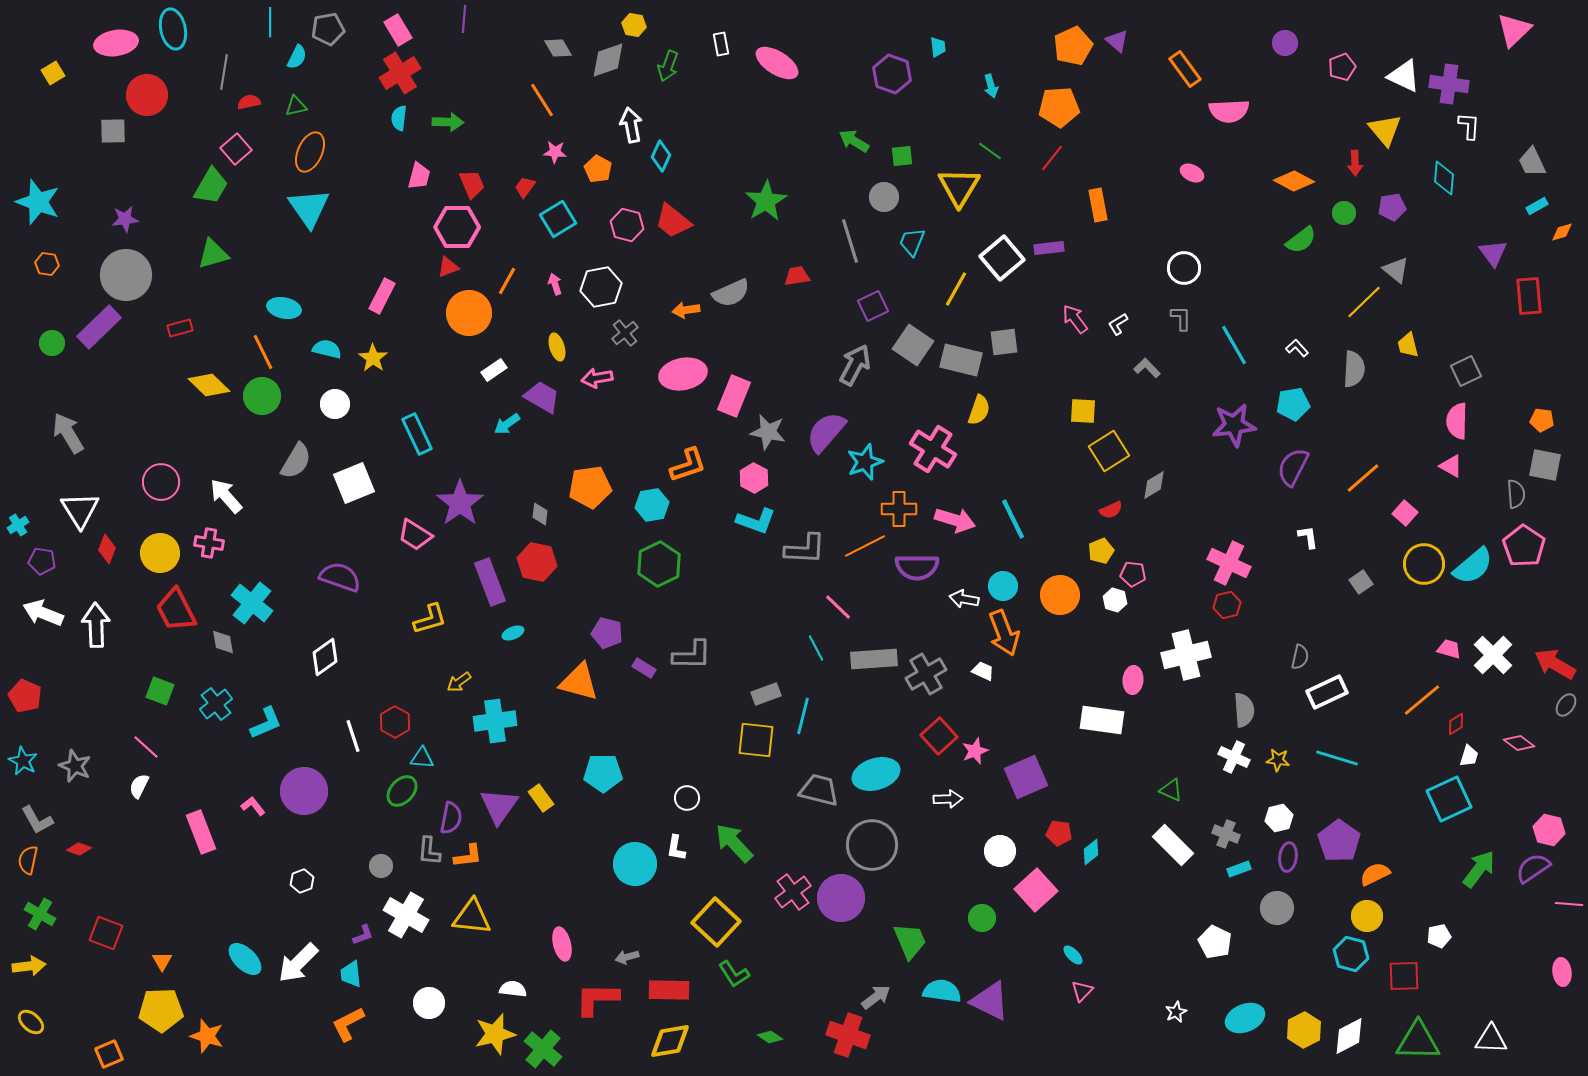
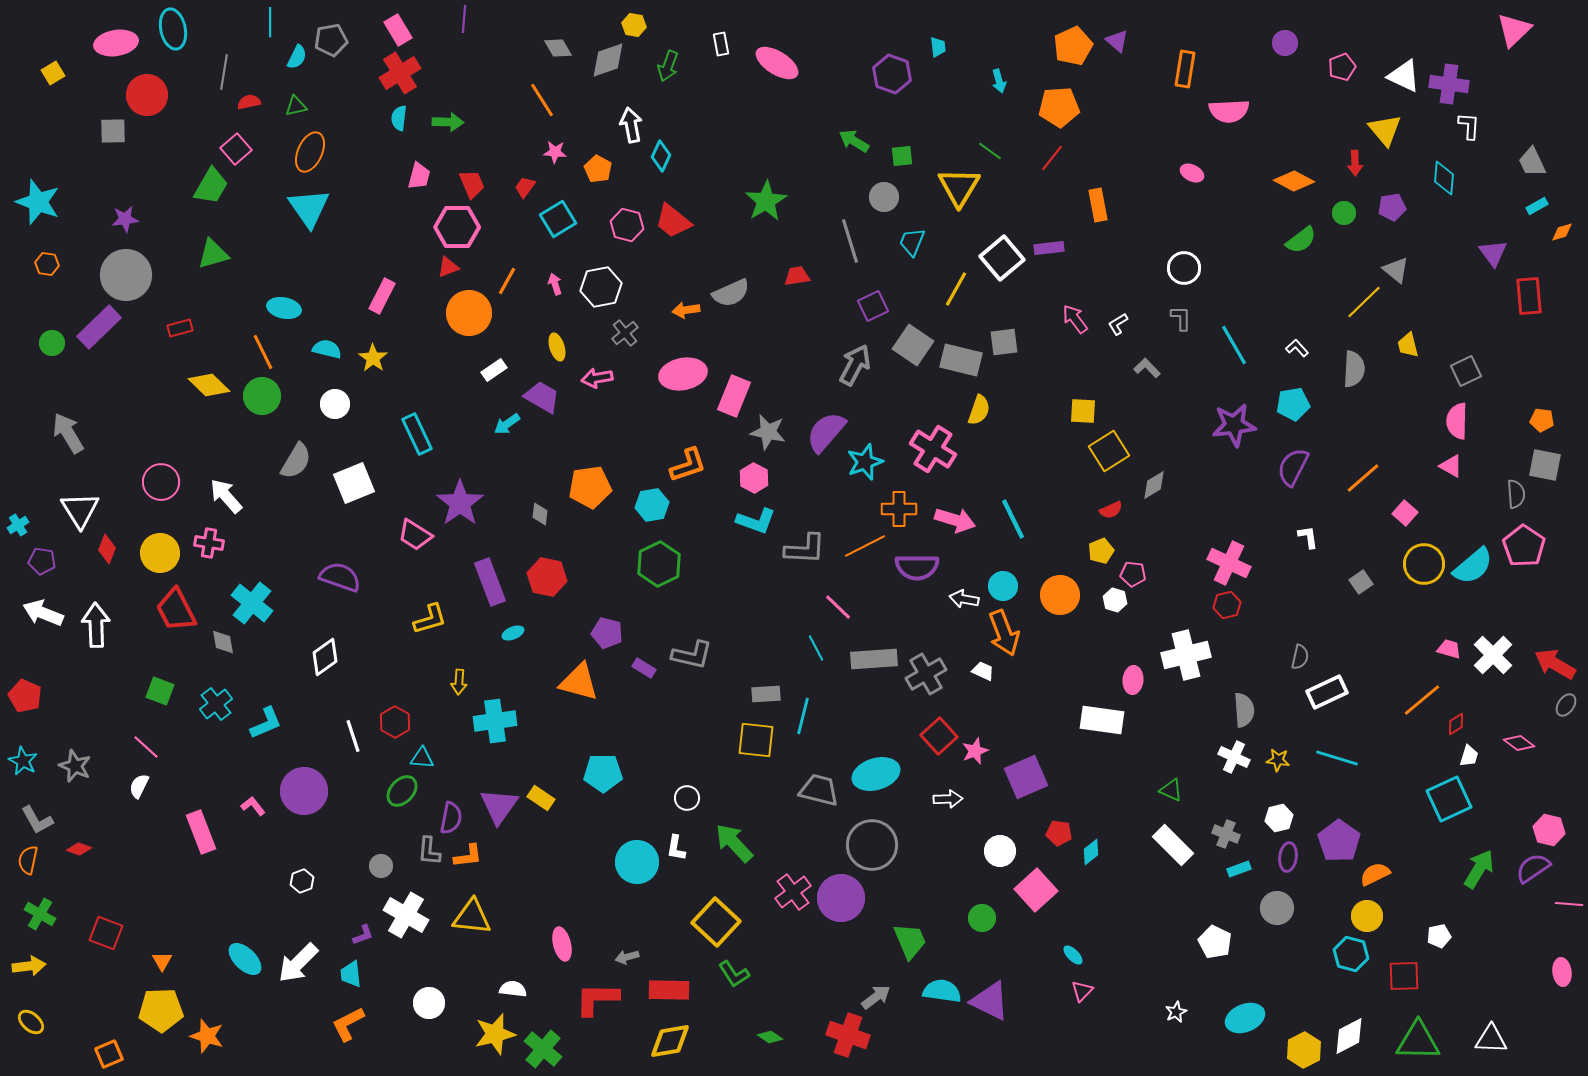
gray pentagon at (328, 29): moved 3 px right, 11 px down
orange rectangle at (1185, 69): rotated 45 degrees clockwise
cyan arrow at (991, 86): moved 8 px right, 5 px up
red hexagon at (537, 562): moved 10 px right, 15 px down
gray L-shape at (692, 655): rotated 12 degrees clockwise
yellow arrow at (459, 682): rotated 50 degrees counterclockwise
gray rectangle at (766, 694): rotated 16 degrees clockwise
yellow rectangle at (541, 798): rotated 20 degrees counterclockwise
cyan circle at (635, 864): moved 2 px right, 2 px up
green arrow at (1479, 869): rotated 6 degrees counterclockwise
yellow hexagon at (1304, 1030): moved 20 px down
